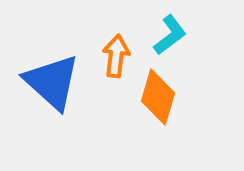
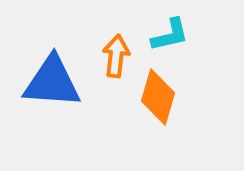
cyan L-shape: rotated 24 degrees clockwise
blue triangle: rotated 38 degrees counterclockwise
